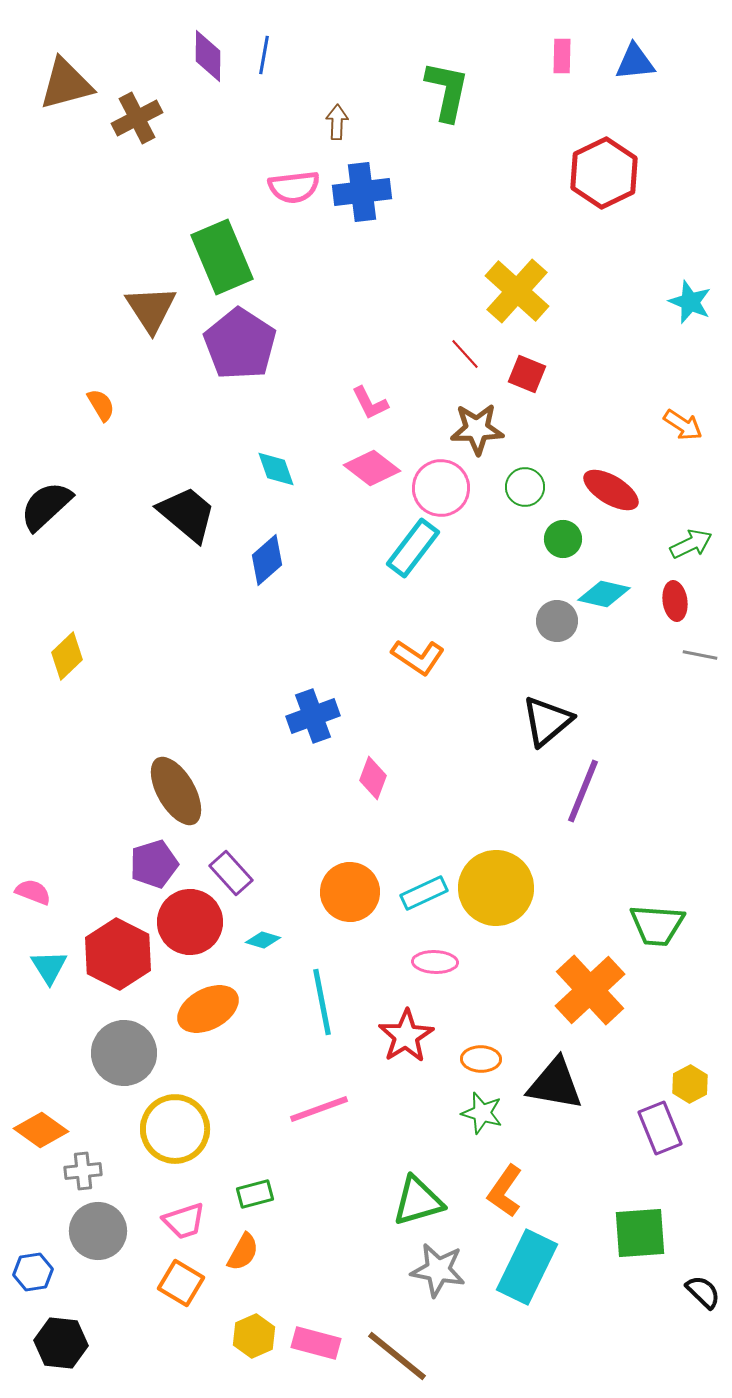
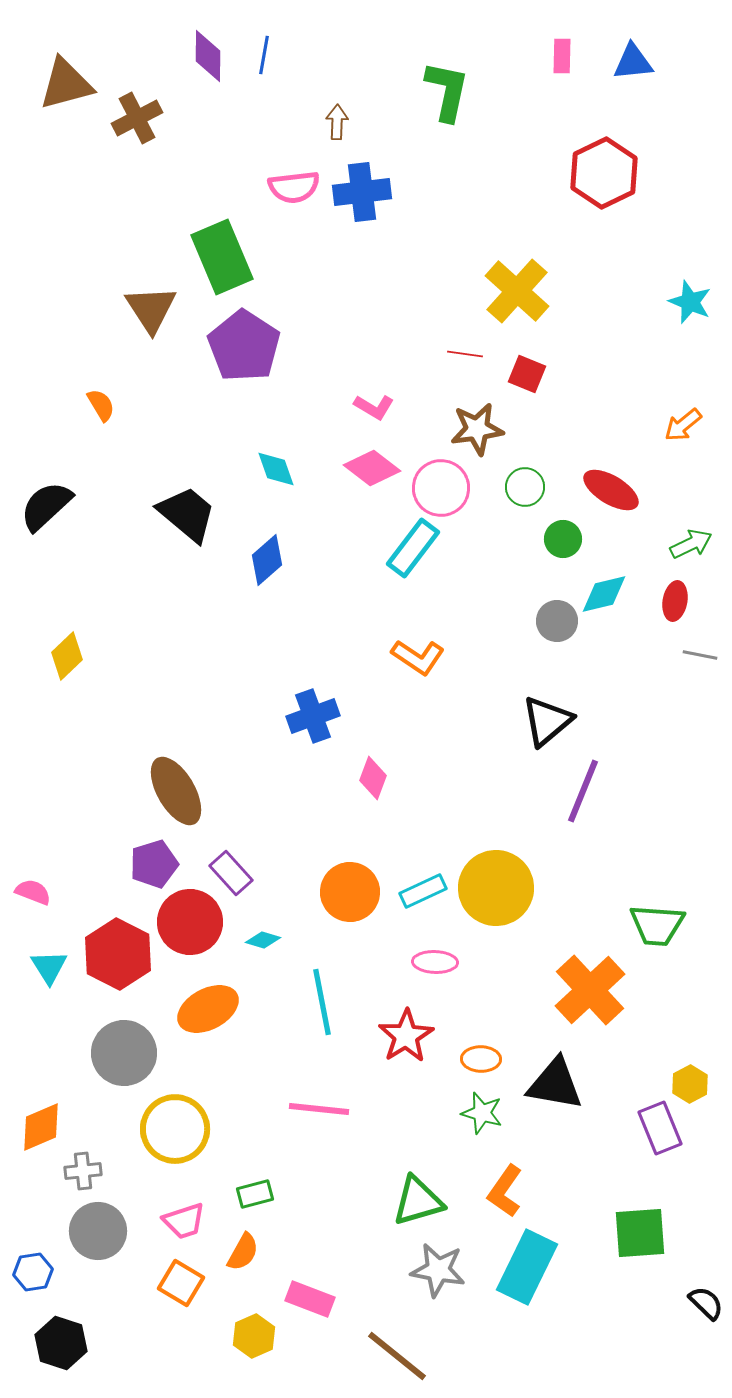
blue triangle at (635, 62): moved 2 px left
purple pentagon at (240, 344): moved 4 px right, 2 px down
red line at (465, 354): rotated 40 degrees counterclockwise
pink L-shape at (370, 403): moved 4 px right, 4 px down; rotated 33 degrees counterclockwise
orange arrow at (683, 425): rotated 108 degrees clockwise
brown star at (477, 429): rotated 6 degrees counterclockwise
cyan diamond at (604, 594): rotated 27 degrees counterclockwise
red ellipse at (675, 601): rotated 18 degrees clockwise
cyan rectangle at (424, 893): moved 1 px left, 2 px up
pink line at (319, 1109): rotated 26 degrees clockwise
orange diamond at (41, 1130): moved 3 px up; rotated 58 degrees counterclockwise
black semicircle at (703, 1292): moved 3 px right, 11 px down
black hexagon at (61, 1343): rotated 12 degrees clockwise
pink rectangle at (316, 1343): moved 6 px left, 44 px up; rotated 6 degrees clockwise
